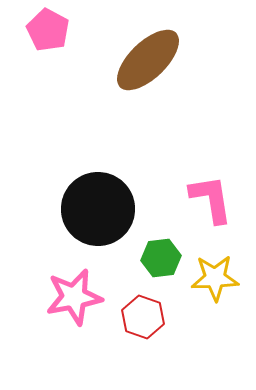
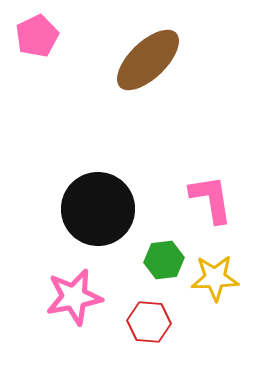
pink pentagon: moved 11 px left, 6 px down; rotated 18 degrees clockwise
green hexagon: moved 3 px right, 2 px down
red hexagon: moved 6 px right, 5 px down; rotated 15 degrees counterclockwise
